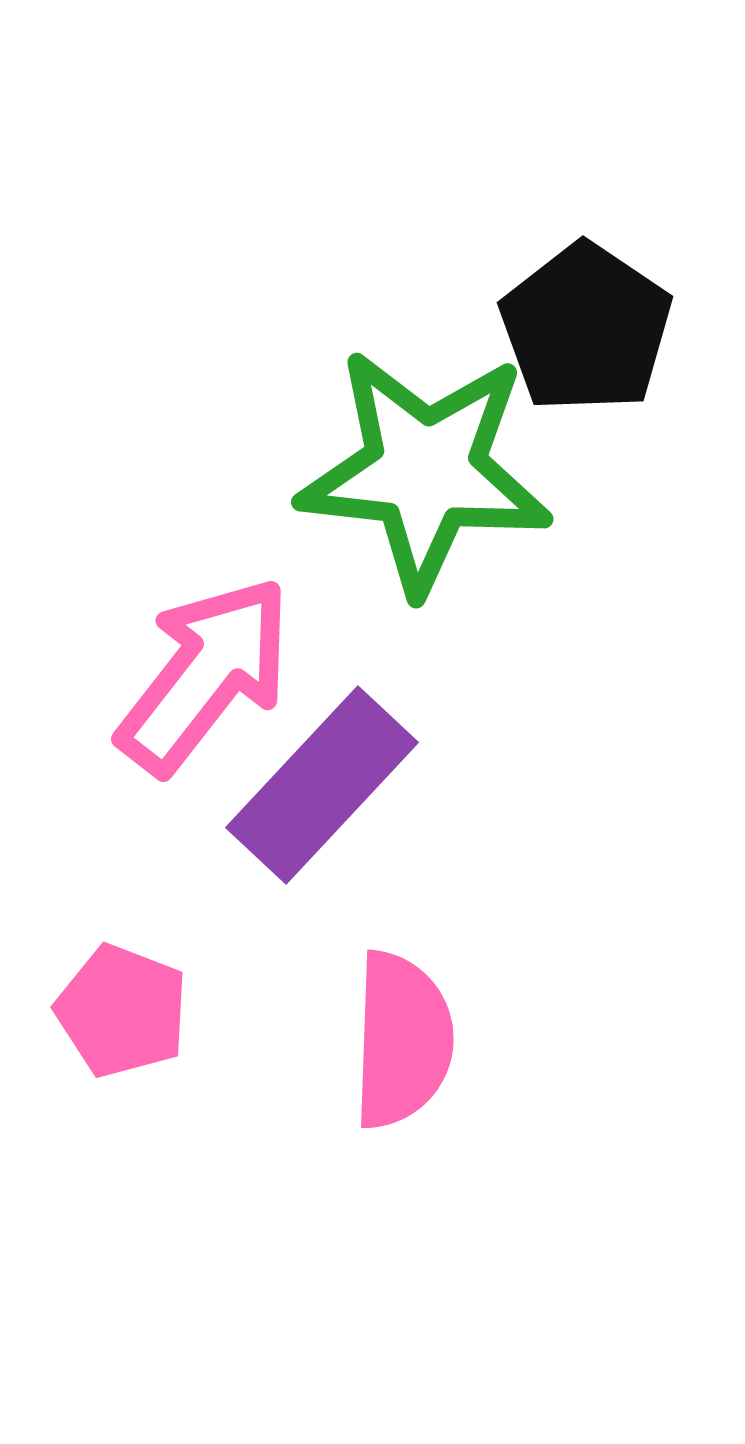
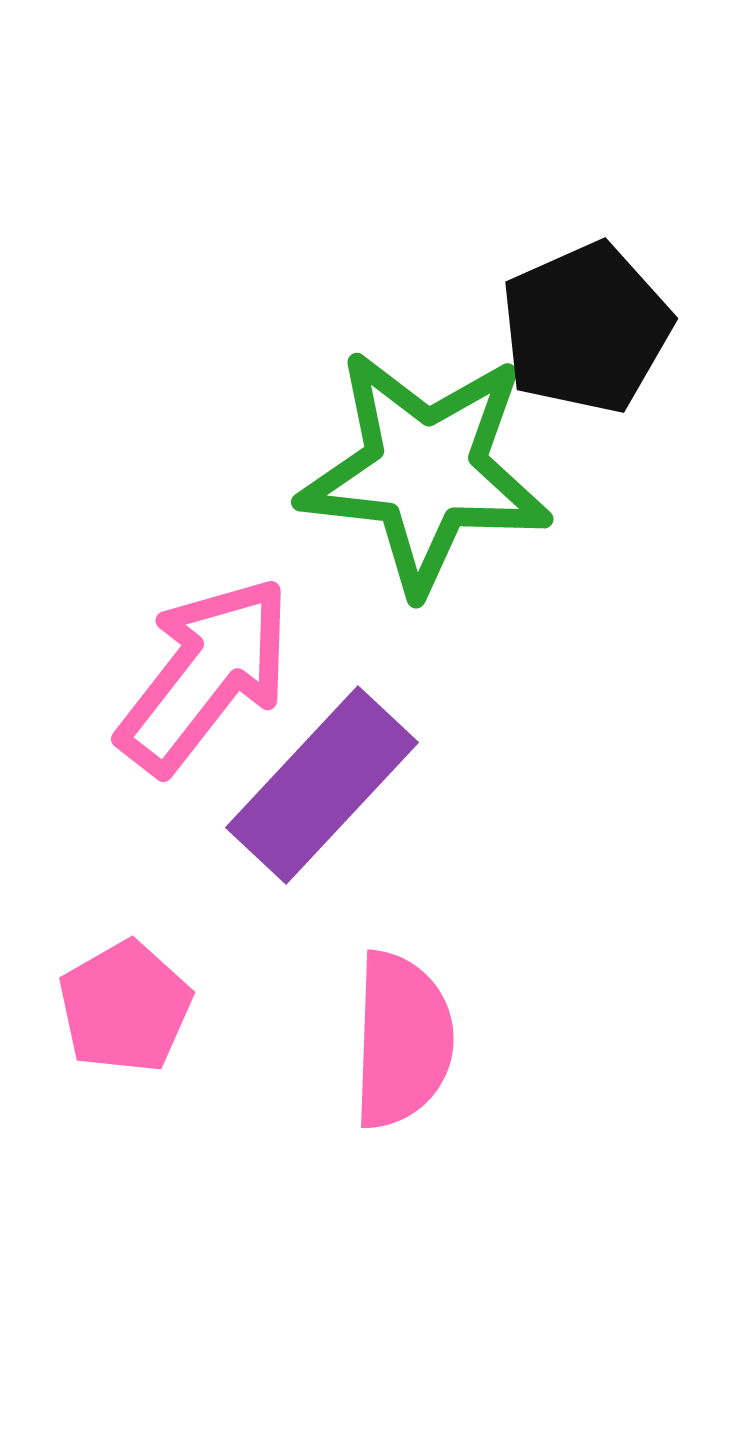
black pentagon: rotated 14 degrees clockwise
pink pentagon: moved 3 px right, 4 px up; rotated 21 degrees clockwise
